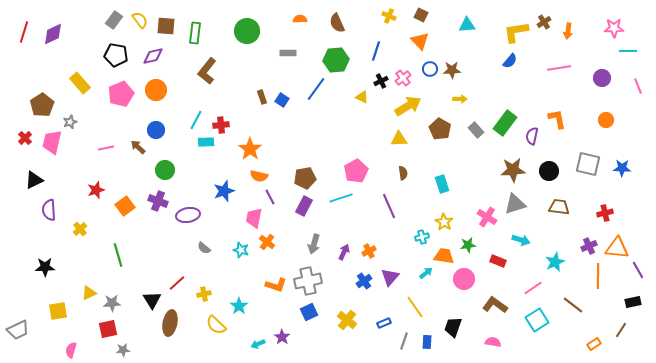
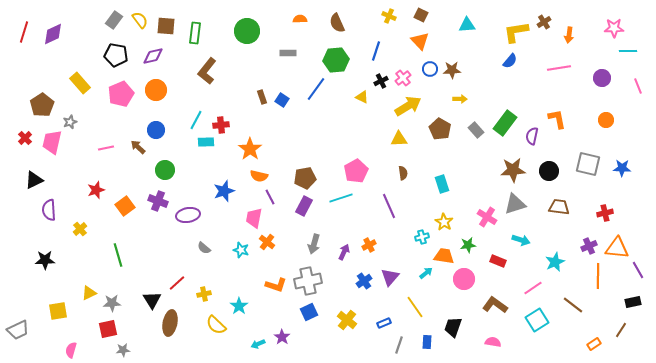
orange arrow at (568, 31): moved 1 px right, 4 px down
orange cross at (369, 251): moved 6 px up
black star at (45, 267): moved 7 px up
gray line at (404, 341): moved 5 px left, 4 px down
